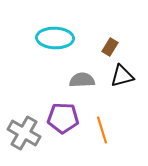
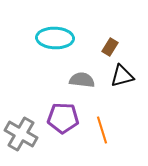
gray semicircle: rotated 10 degrees clockwise
gray cross: moved 3 px left, 1 px down
